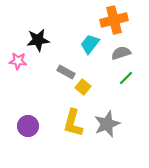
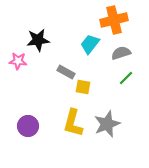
yellow square: rotated 28 degrees counterclockwise
